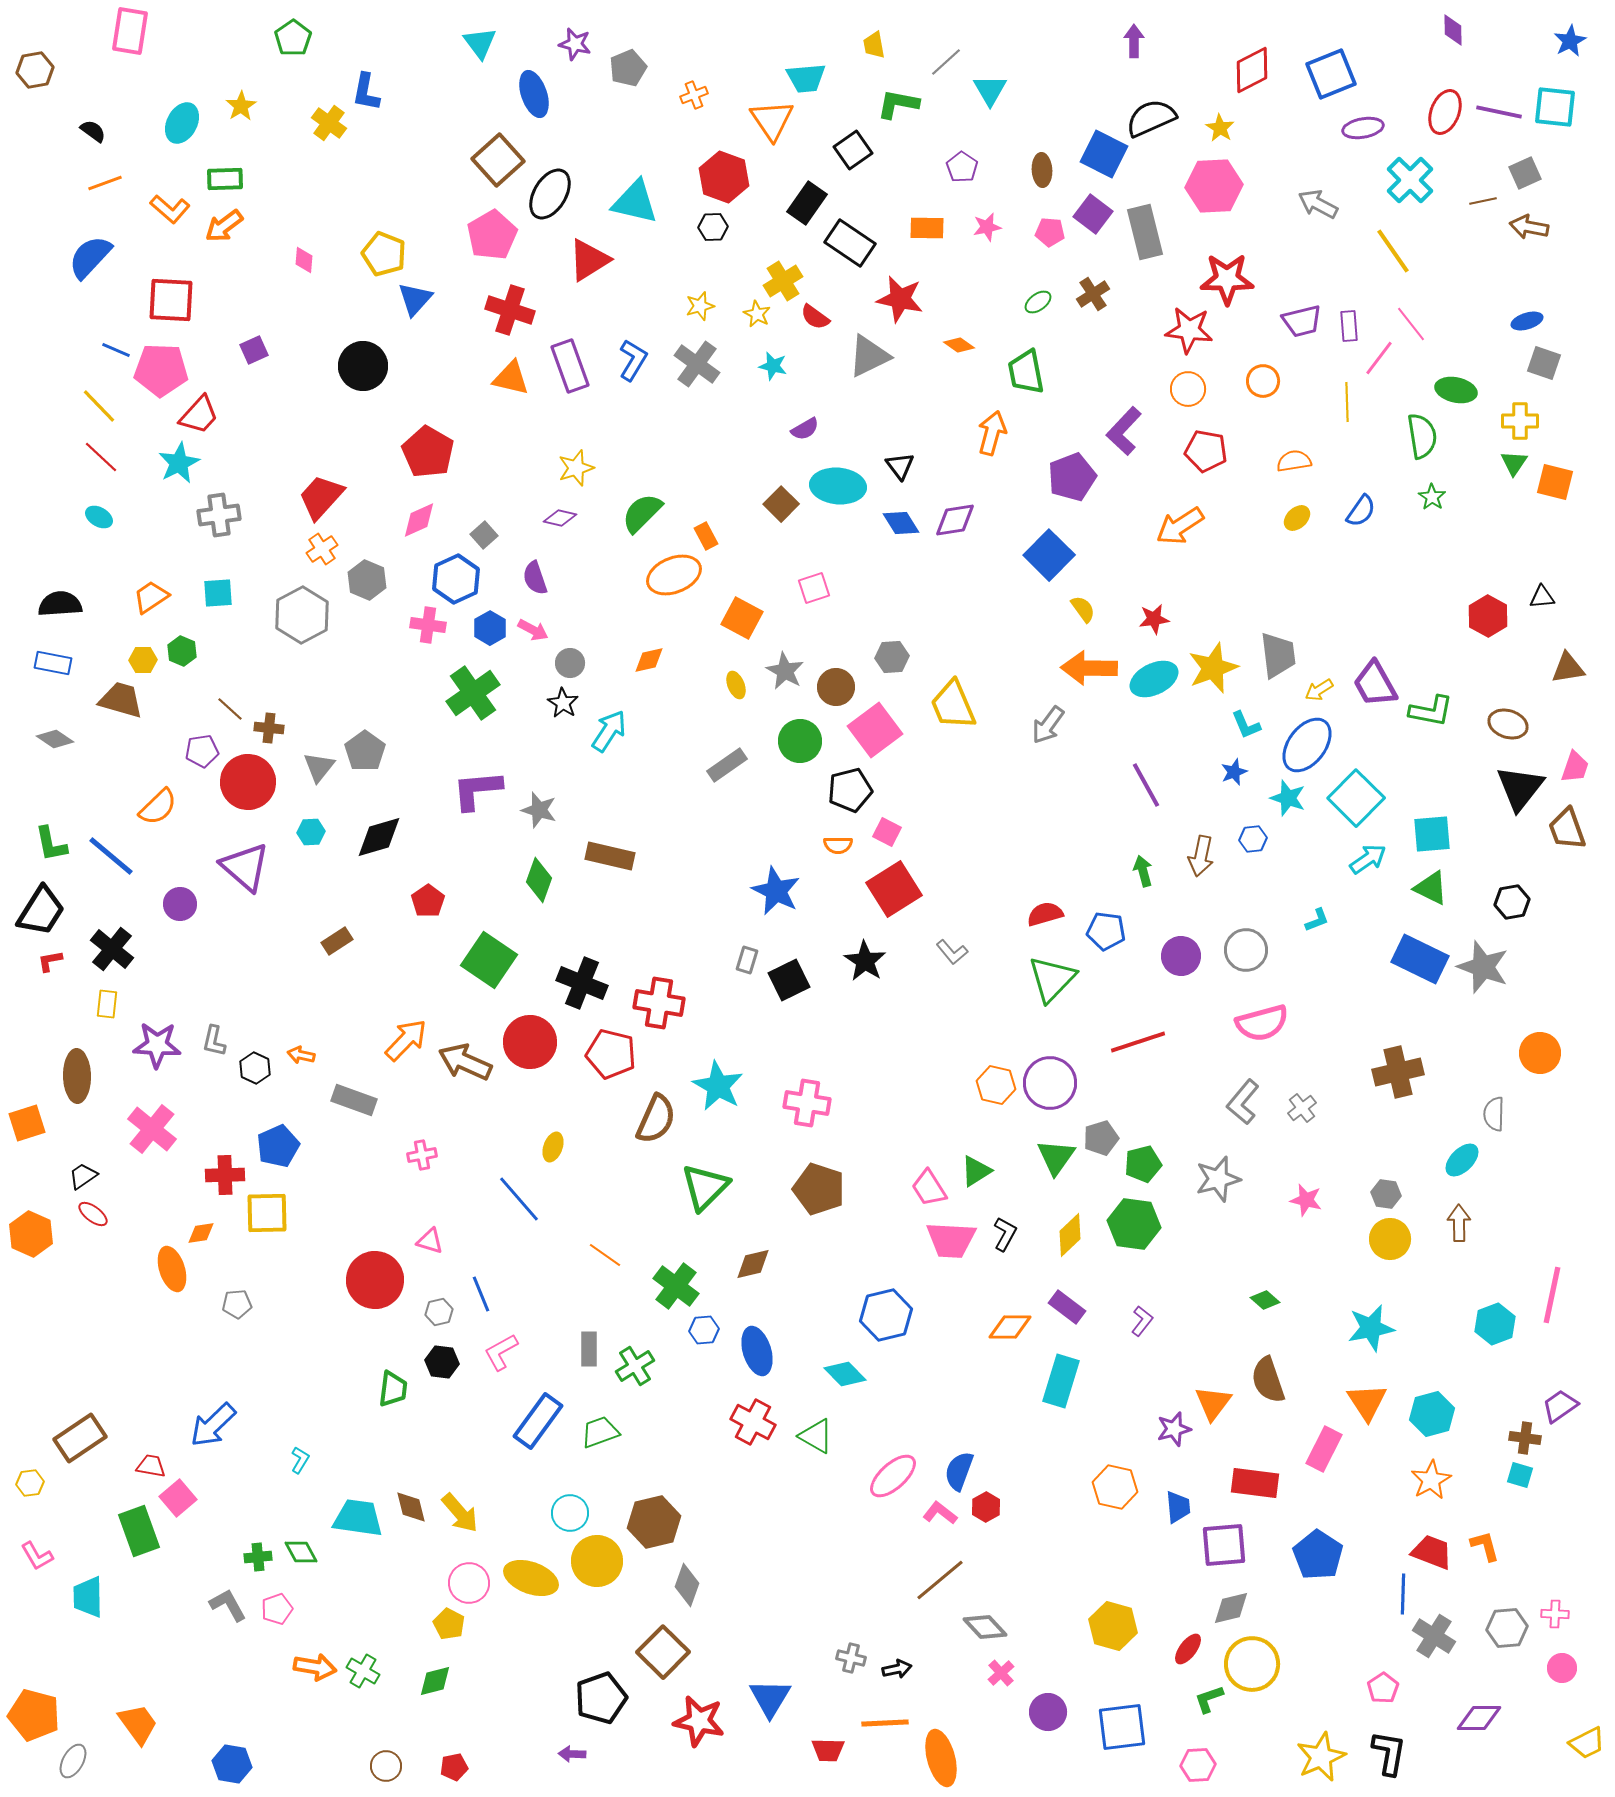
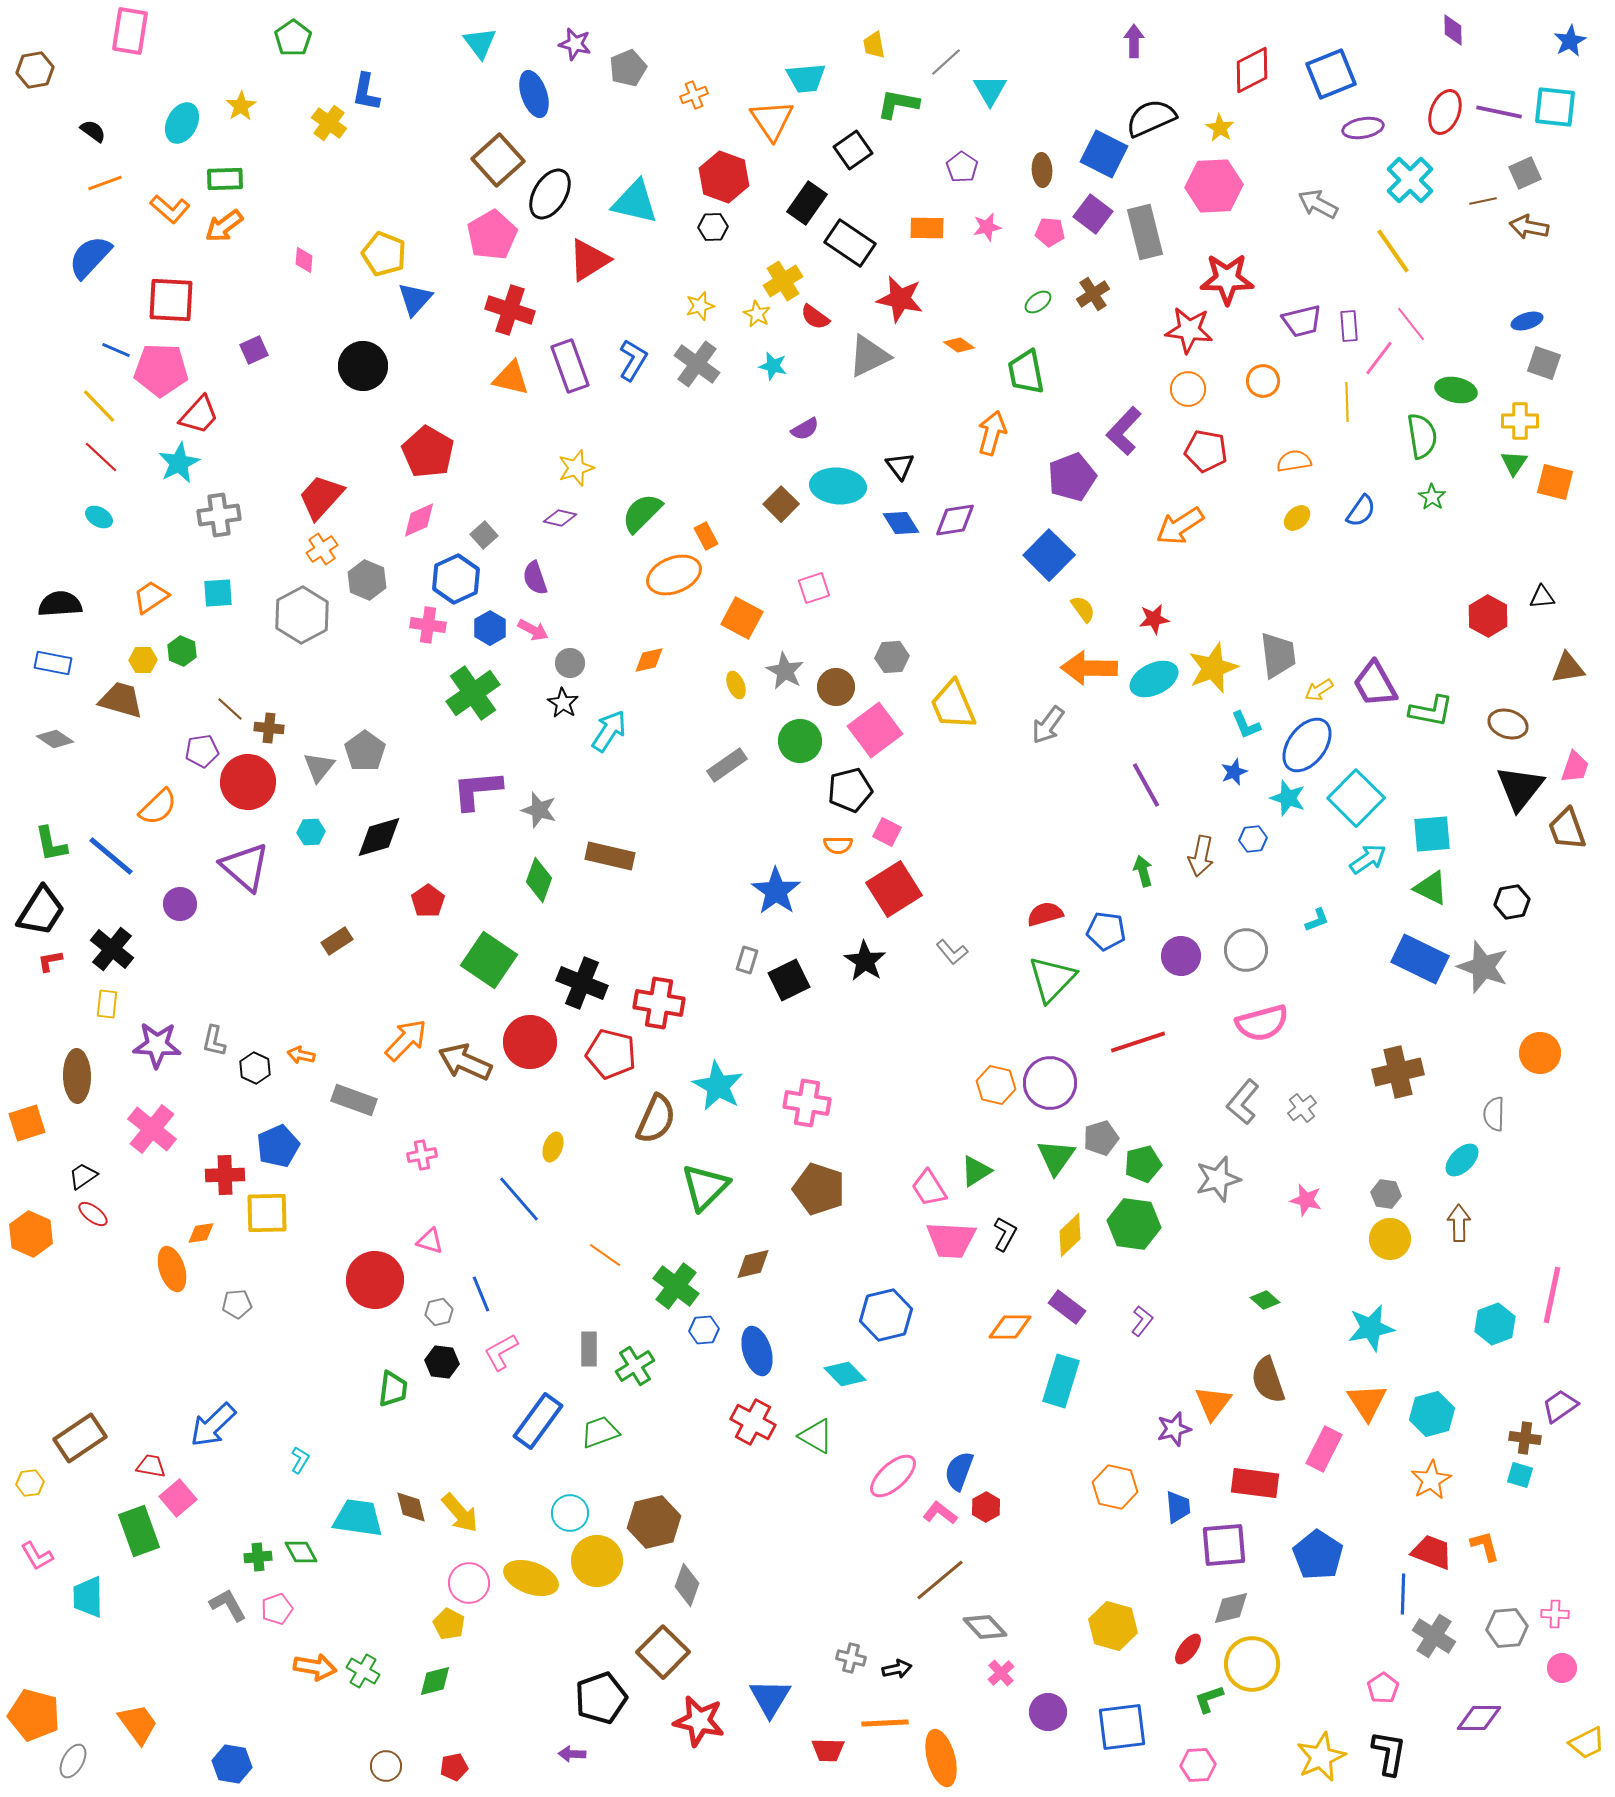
blue star at (776, 891): rotated 9 degrees clockwise
